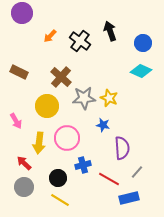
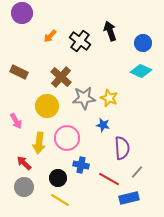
blue cross: moved 2 px left; rotated 28 degrees clockwise
